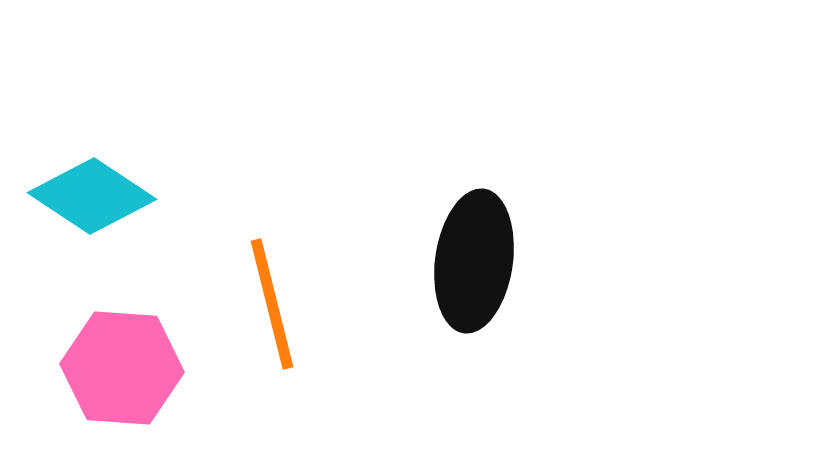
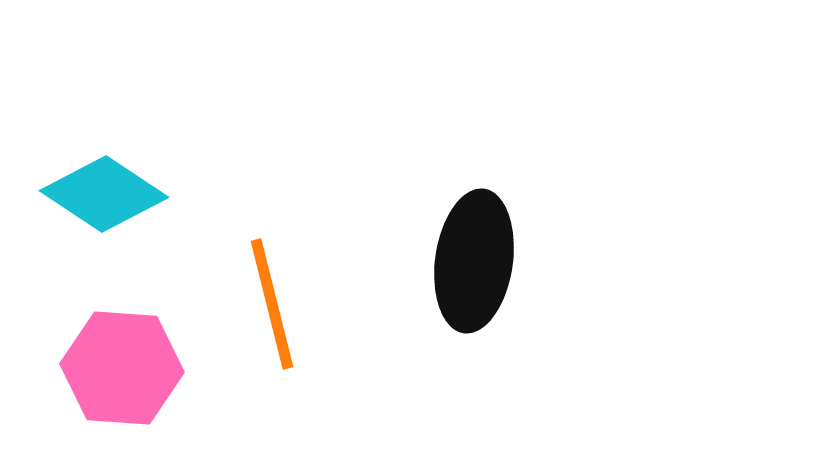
cyan diamond: moved 12 px right, 2 px up
